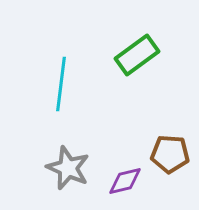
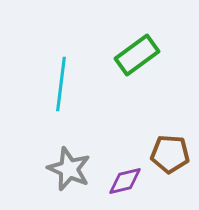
gray star: moved 1 px right, 1 px down
